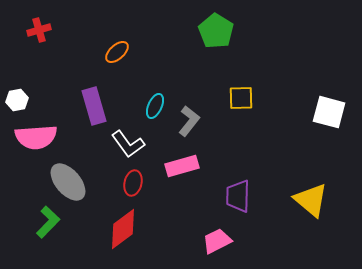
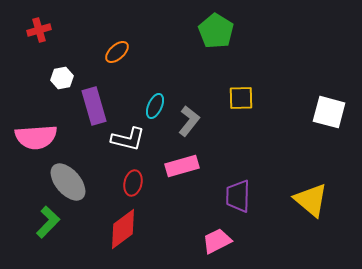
white hexagon: moved 45 px right, 22 px up
white L-shape: moved 5 px up; rotated 40 degrees counterclockwise
